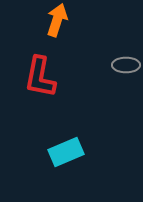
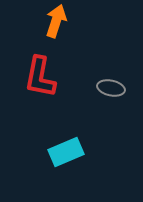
orange arrow: moved 1 px left, 1 px down
gray ellipse: moved 15 px left, 23 px down; rotated 12 degrees clockwise
